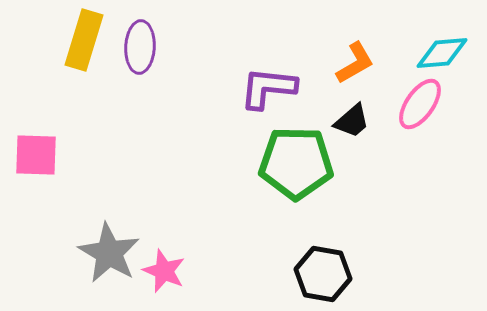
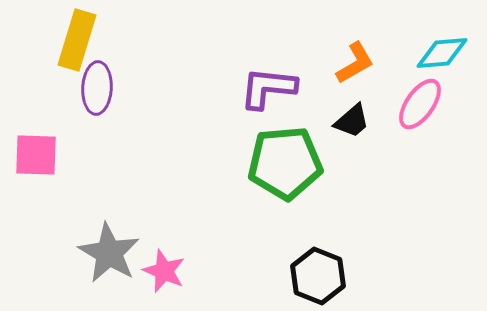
yellow rectangle: moved 7 px left
purple ellipse: moved 43 px left, 41 px down
green pentagon: moved 11 px left; rotated 6 degrees counterclockwise
black hexagon: moved 5 px left, 2 px down; rotated 12 degrees clockwise
